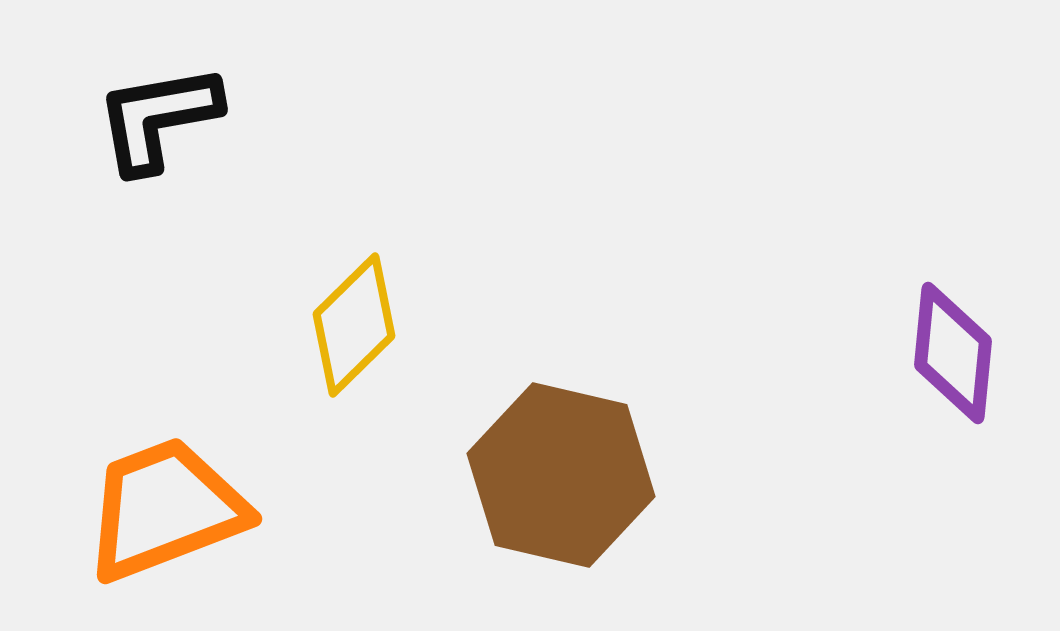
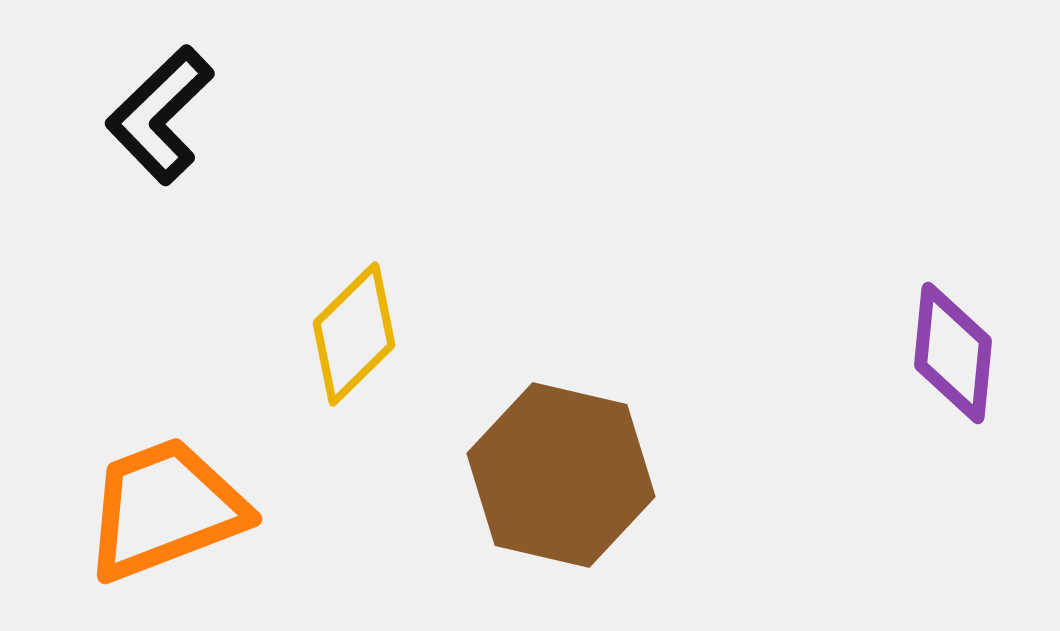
black L-shape: moved 2 px right, 3 px up; rotated 34 degrees counterclockwise
yellow diamond: moved 9 px down
